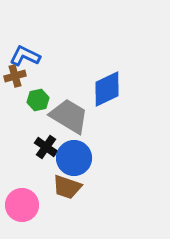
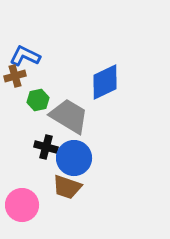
blue diamond: moved 2 px left, 7 px up
black cross: rotated 20 degrees counterclockwise
